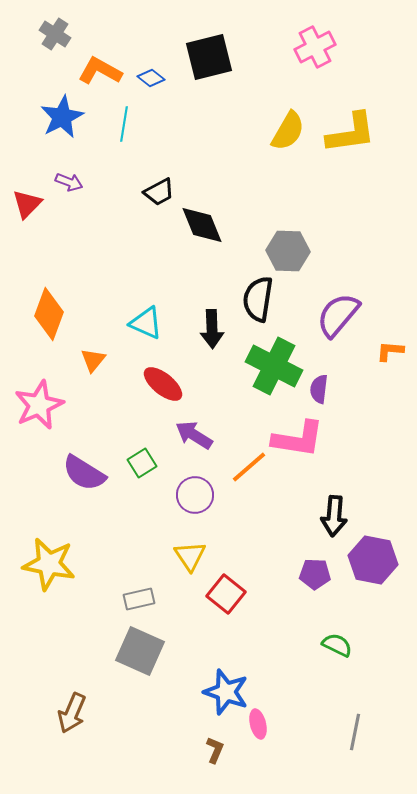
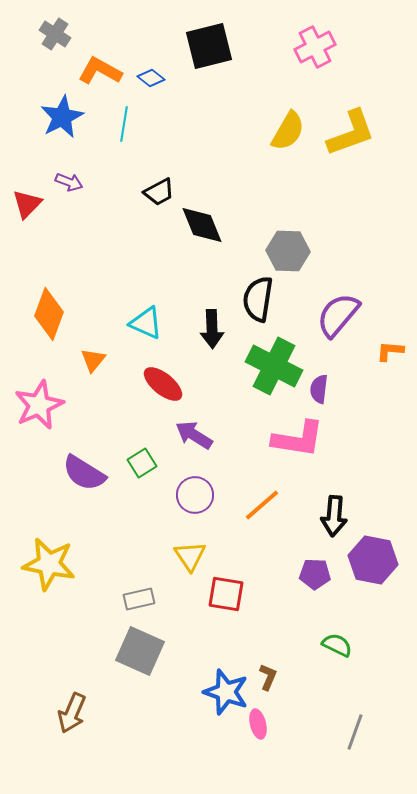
black square at (209, 57): moved 11 px up
yellow L-shape at (351, 133): rotated 12 degrees counterclockwise
orange line at (249, 467): moved 13 px right, 38 px down
red square at (226, 594): rotated 30 degrees counterclockwise
gray line at (355, 732): rotated 9 degrees clockwise
brown L-shape at (215, 750): moved 53 px right, 73 px up
